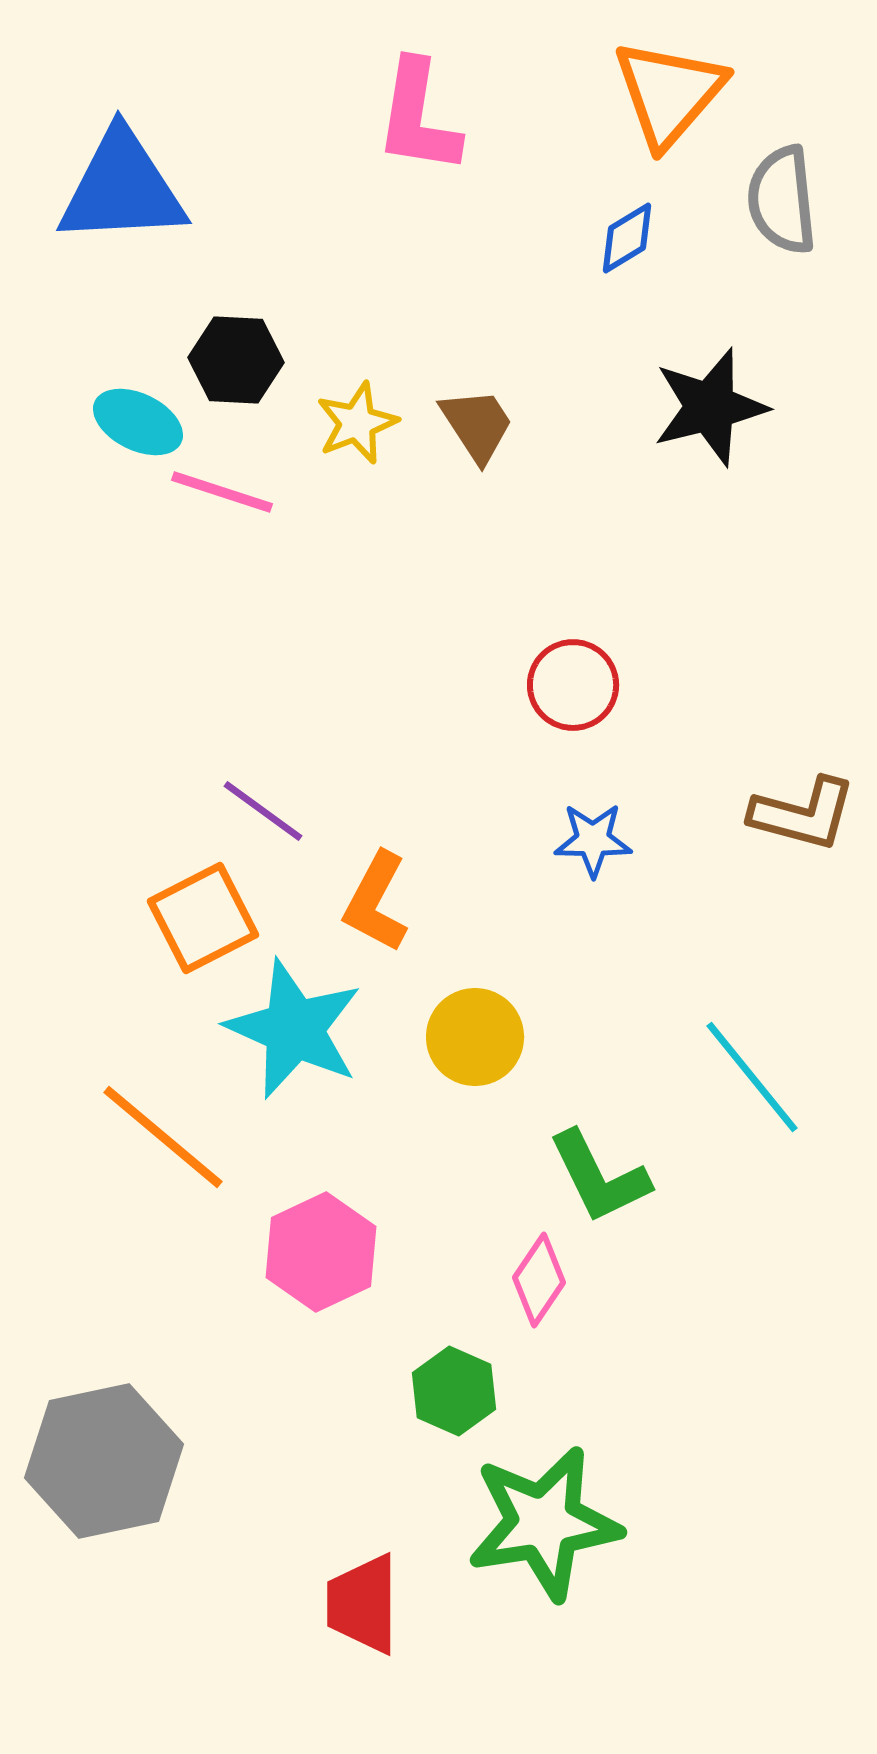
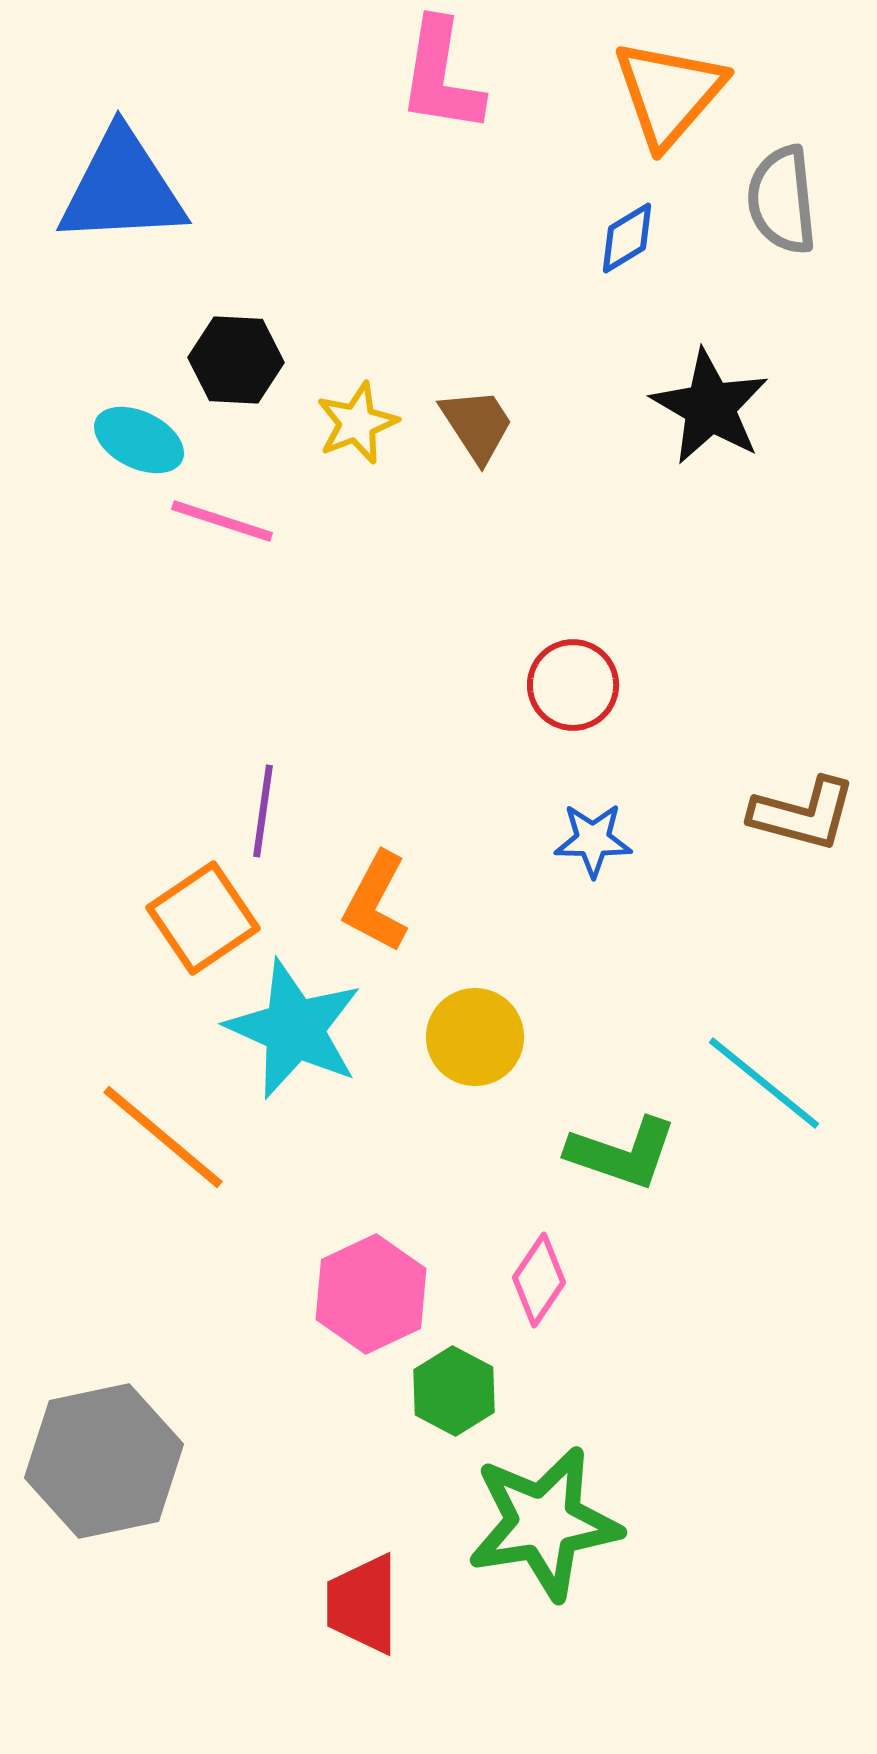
pink L-shape: moved 23 px right, 41 px up
black star: rotated 28 degrees counterclockwise
cyan ellipse: moved 1 px right, 18 px down
pink line: moved 29 px down
purple line: rotated 62 degrees clockwise
orange square: rotated 7 degrees counterclockwise
cyan line: moved 12 px right, 6 px down; rotated 12 degrees counterclockwise
green L-shape: moved 23 px right, 24 px up; rotated 45 degrees counterclockwise
pink hexagon: moved 50 px right, 42 px down
green hexagon: rotated 4 degrees clockwise
